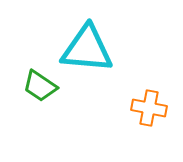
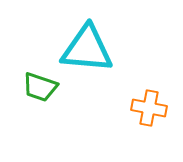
green trapezoid: moved 1 px down; rotated 15 degrees counterclockwise
